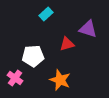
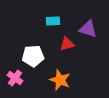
cyan rectangle: moved 7 px right, 7 px down; rotated 40 degrees clockwise
